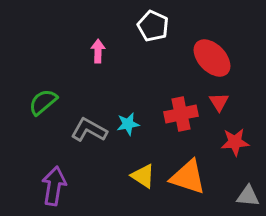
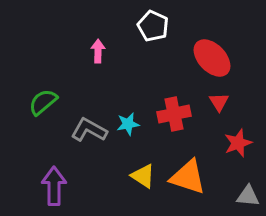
red cross: moved 7 px left
red star: moved 3 px right, 1 px down; rotated 16 degrees counterclockwise
purple arrow: rotated 9 degrees counterclockwise
